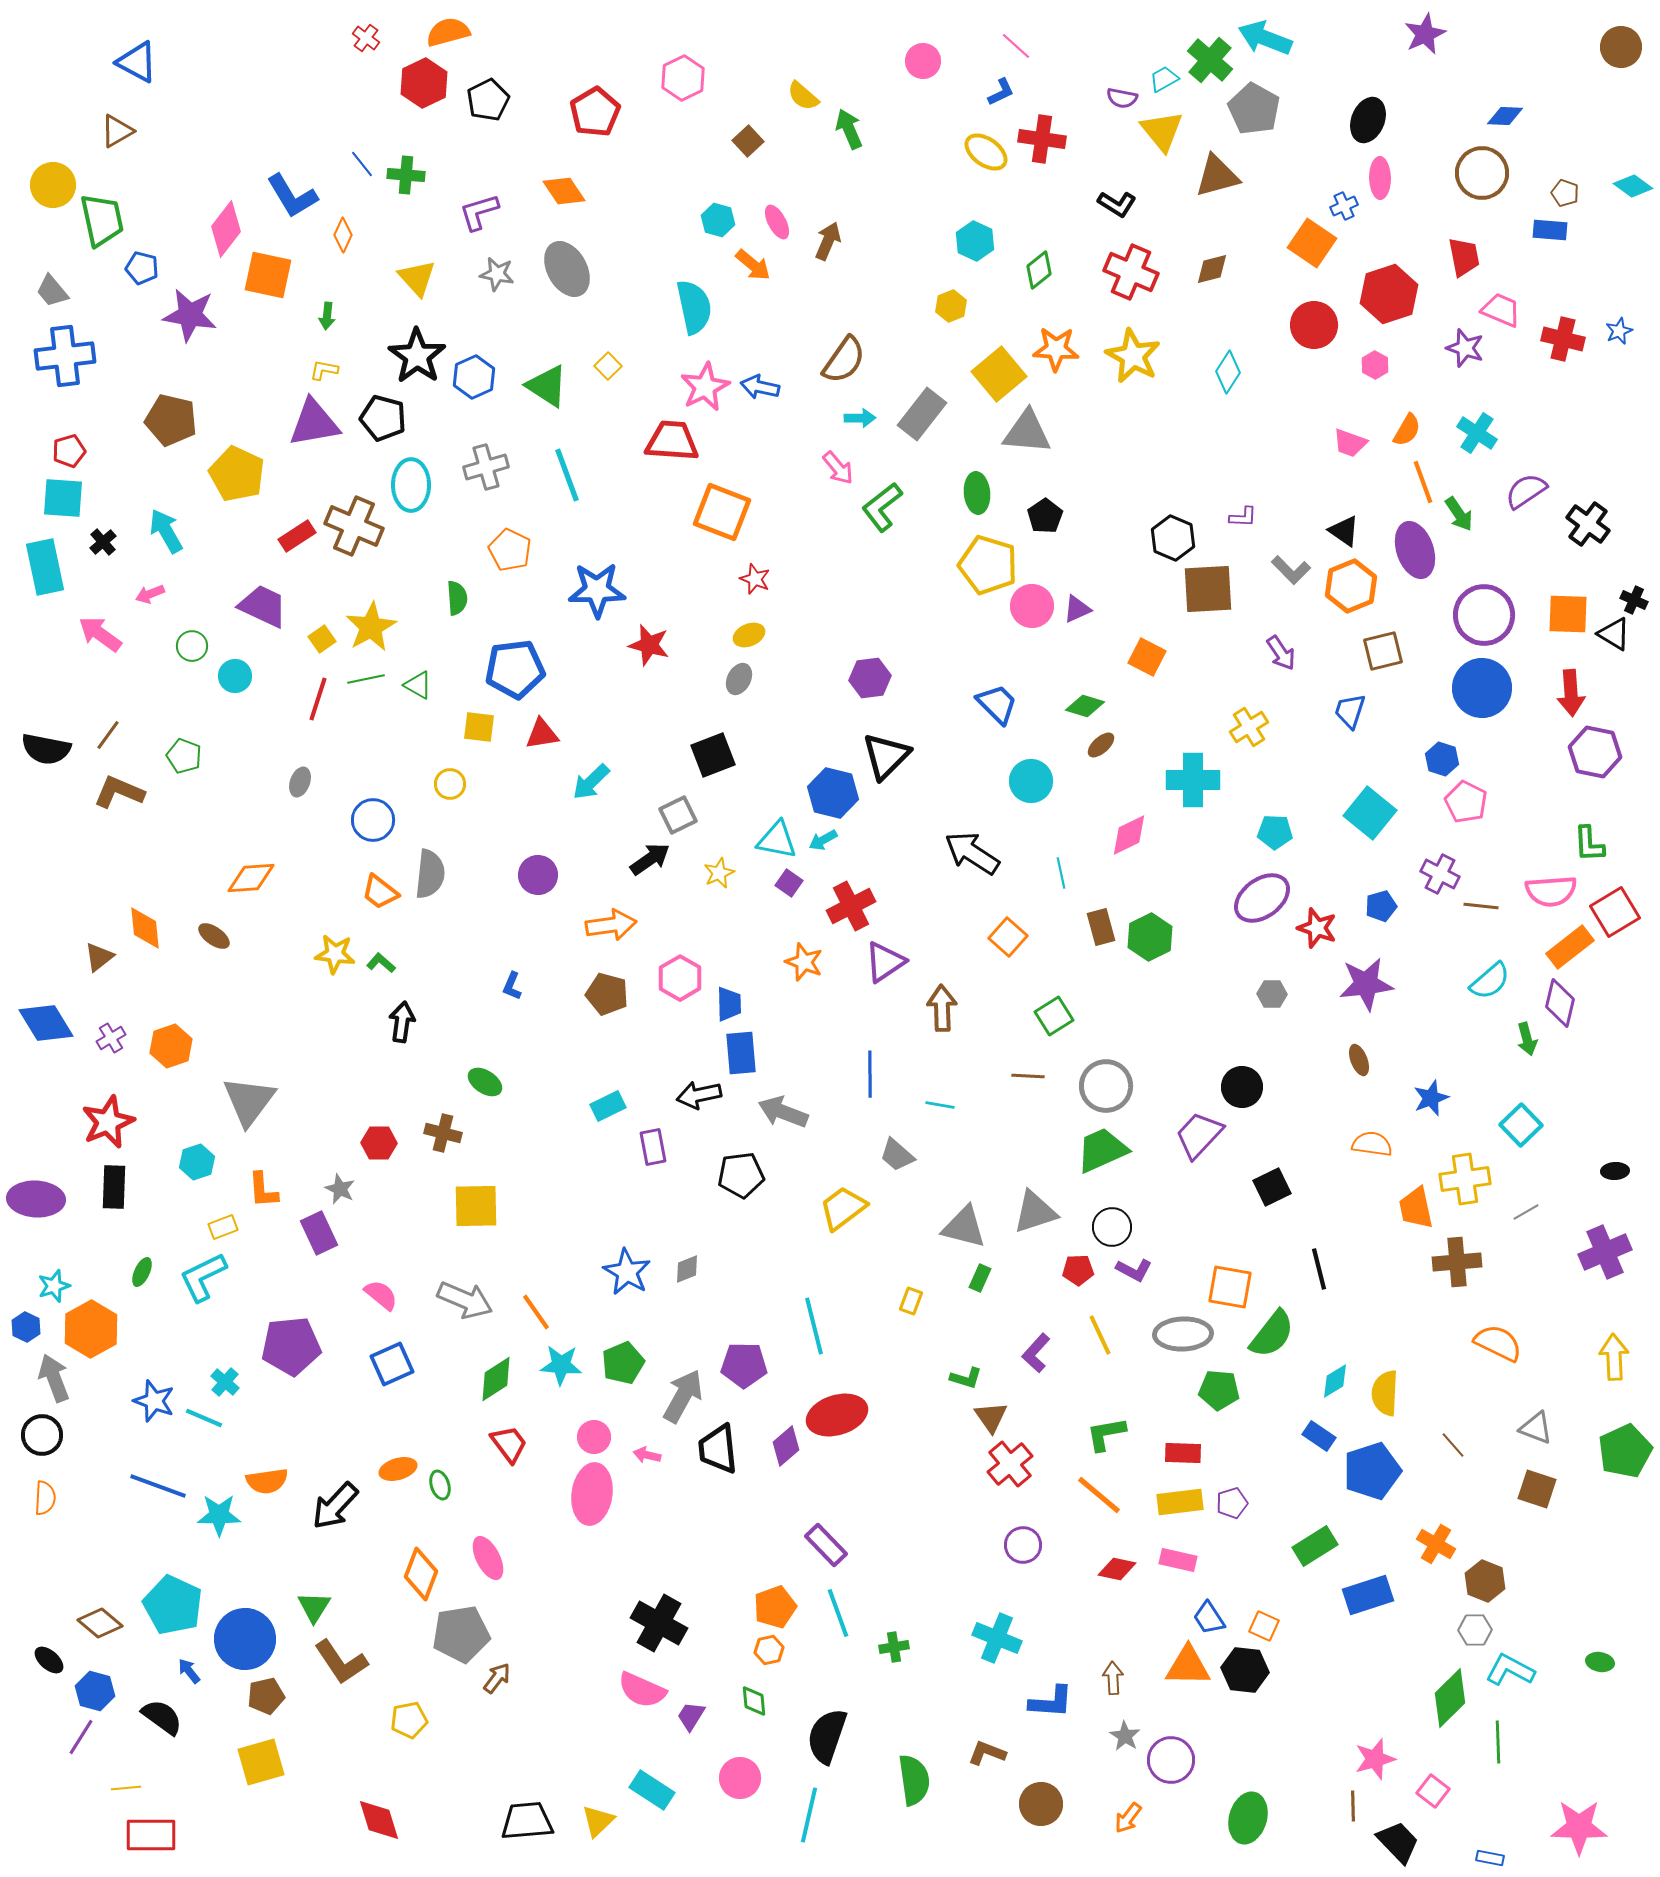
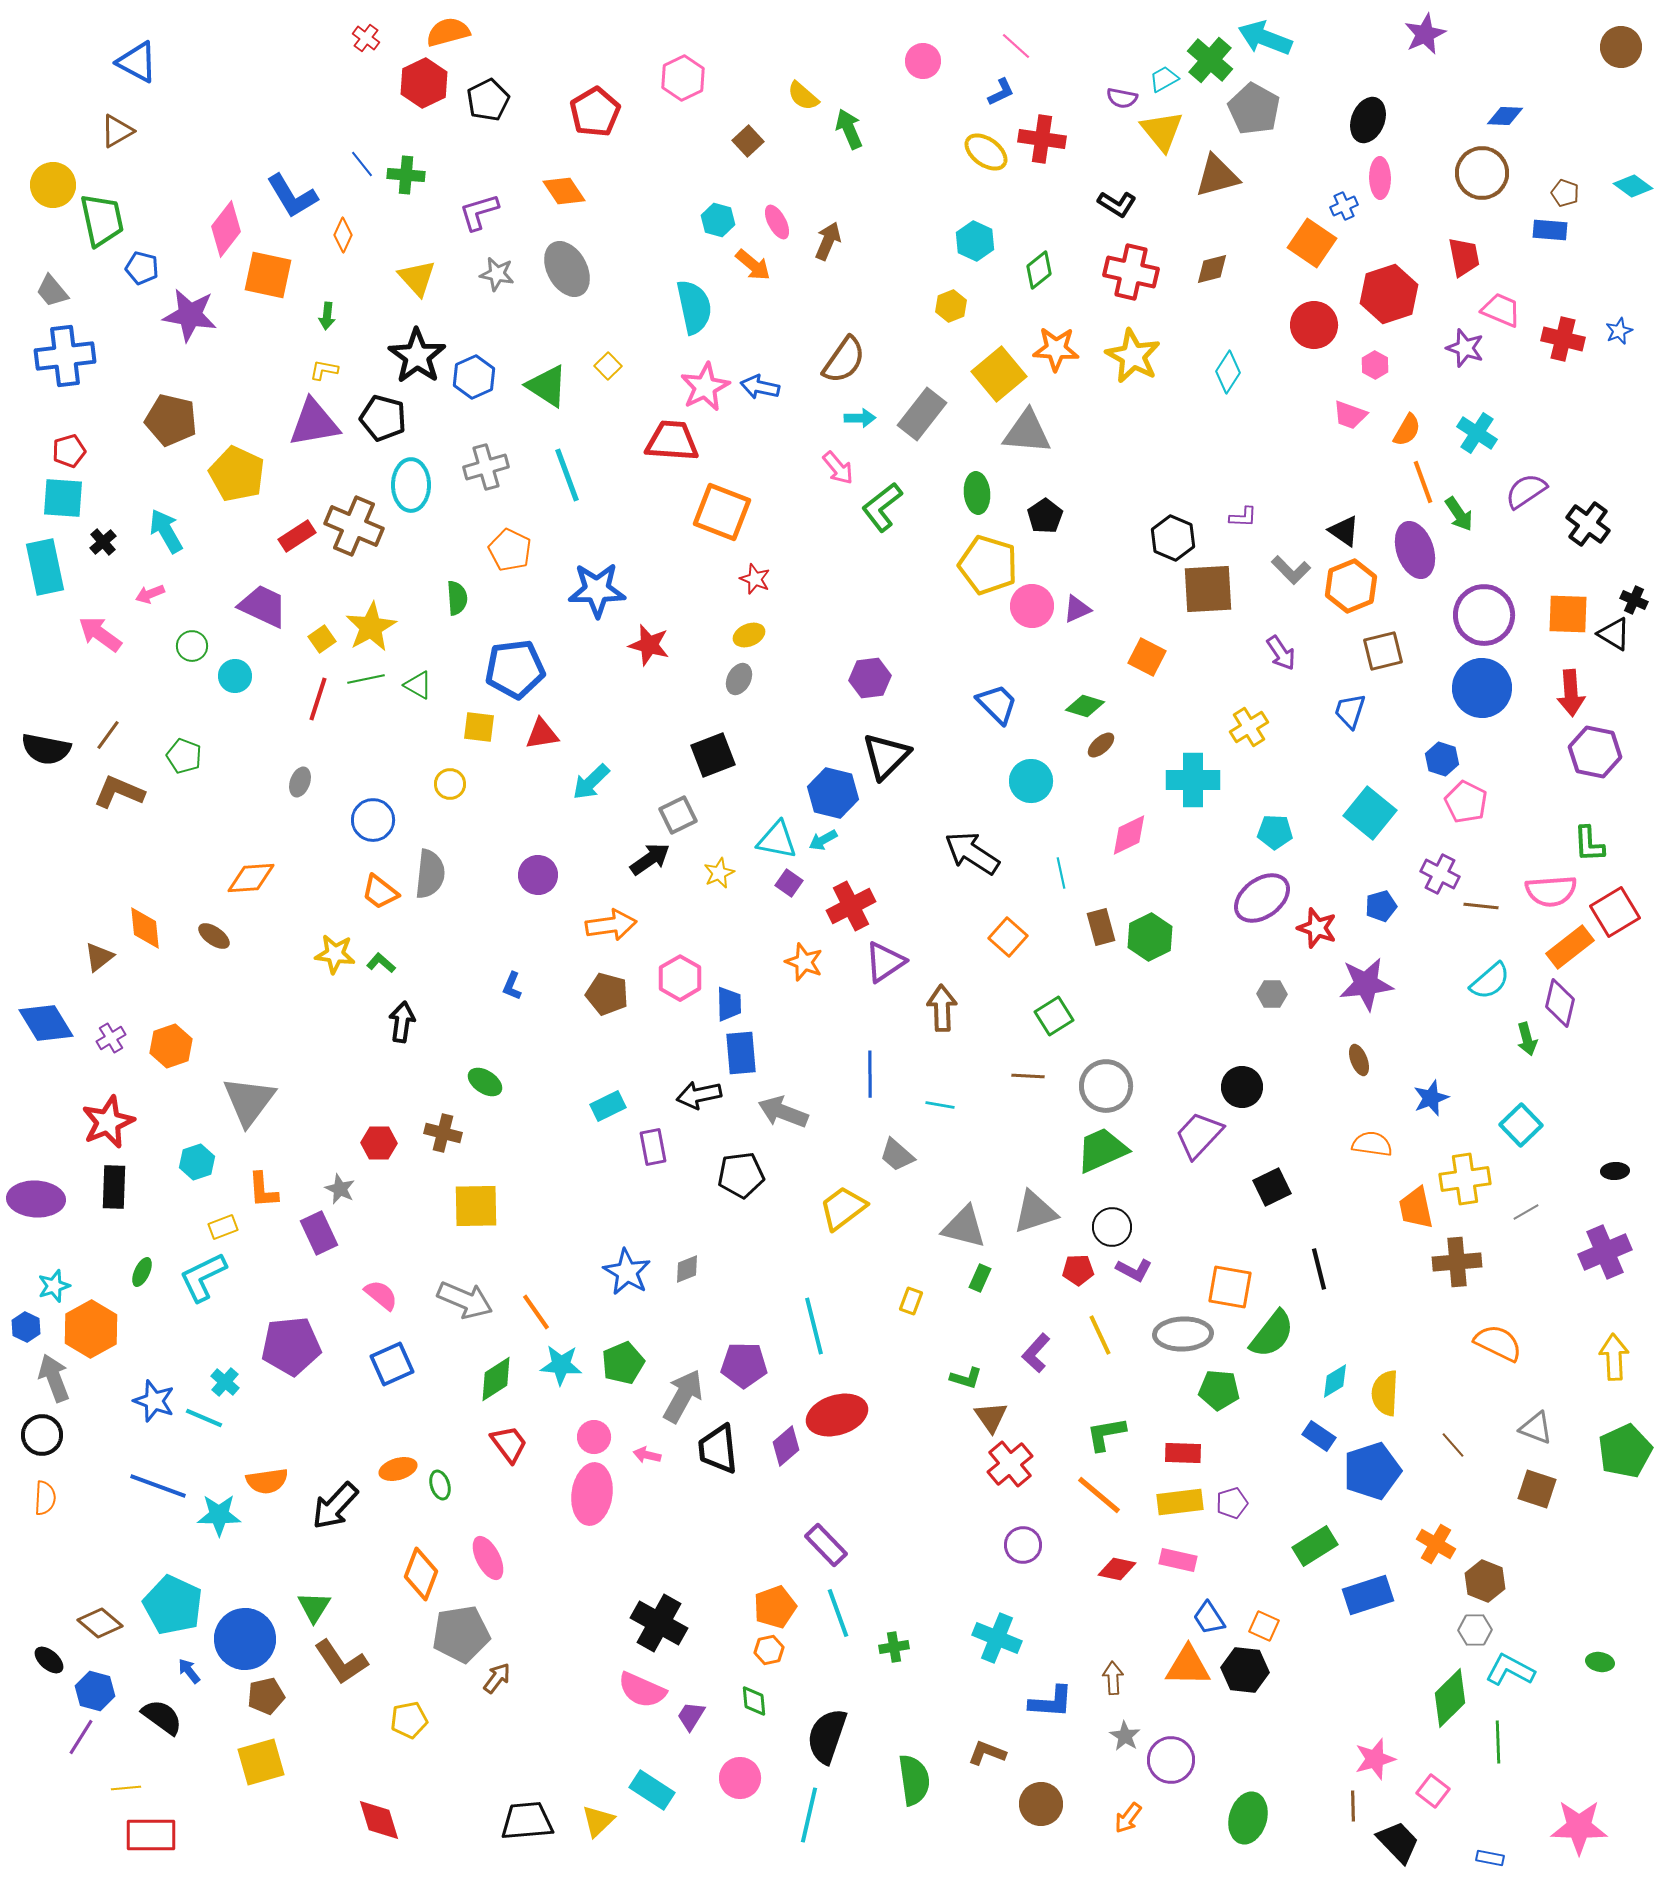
red cross at (1131, 272): rotated 10 degrees counterclockwise
pink trapezoid at (1350, 443): moved 28 px up
